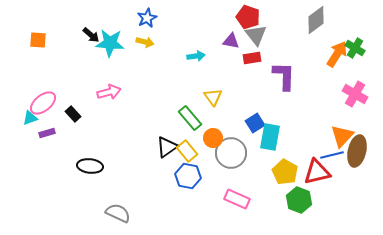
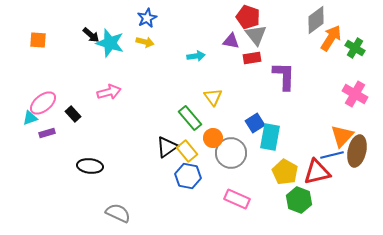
cyan star: rotated 12 degrees clockwise
orange arrow: moved 6 px left, 16 px up
